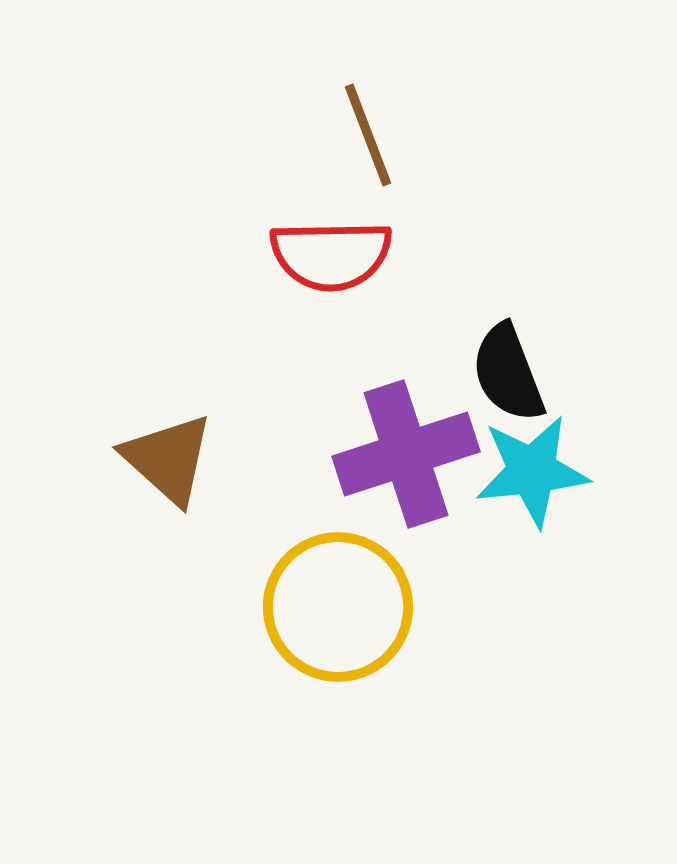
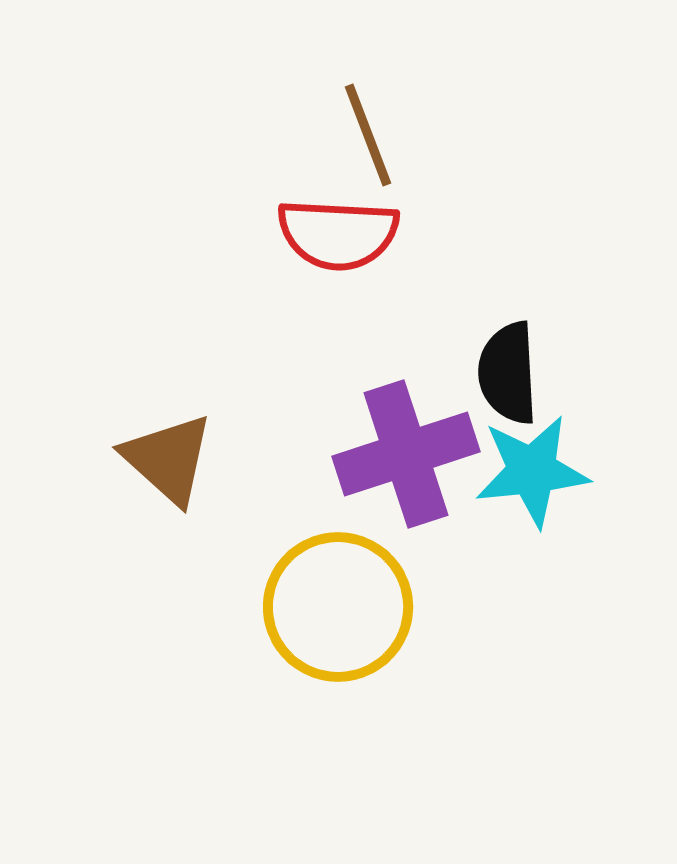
red semicircle: moved 7 px right, 21 px up; rotated 4 degrees clockwise
black semicircle: rotated 18 degrees clockwise
